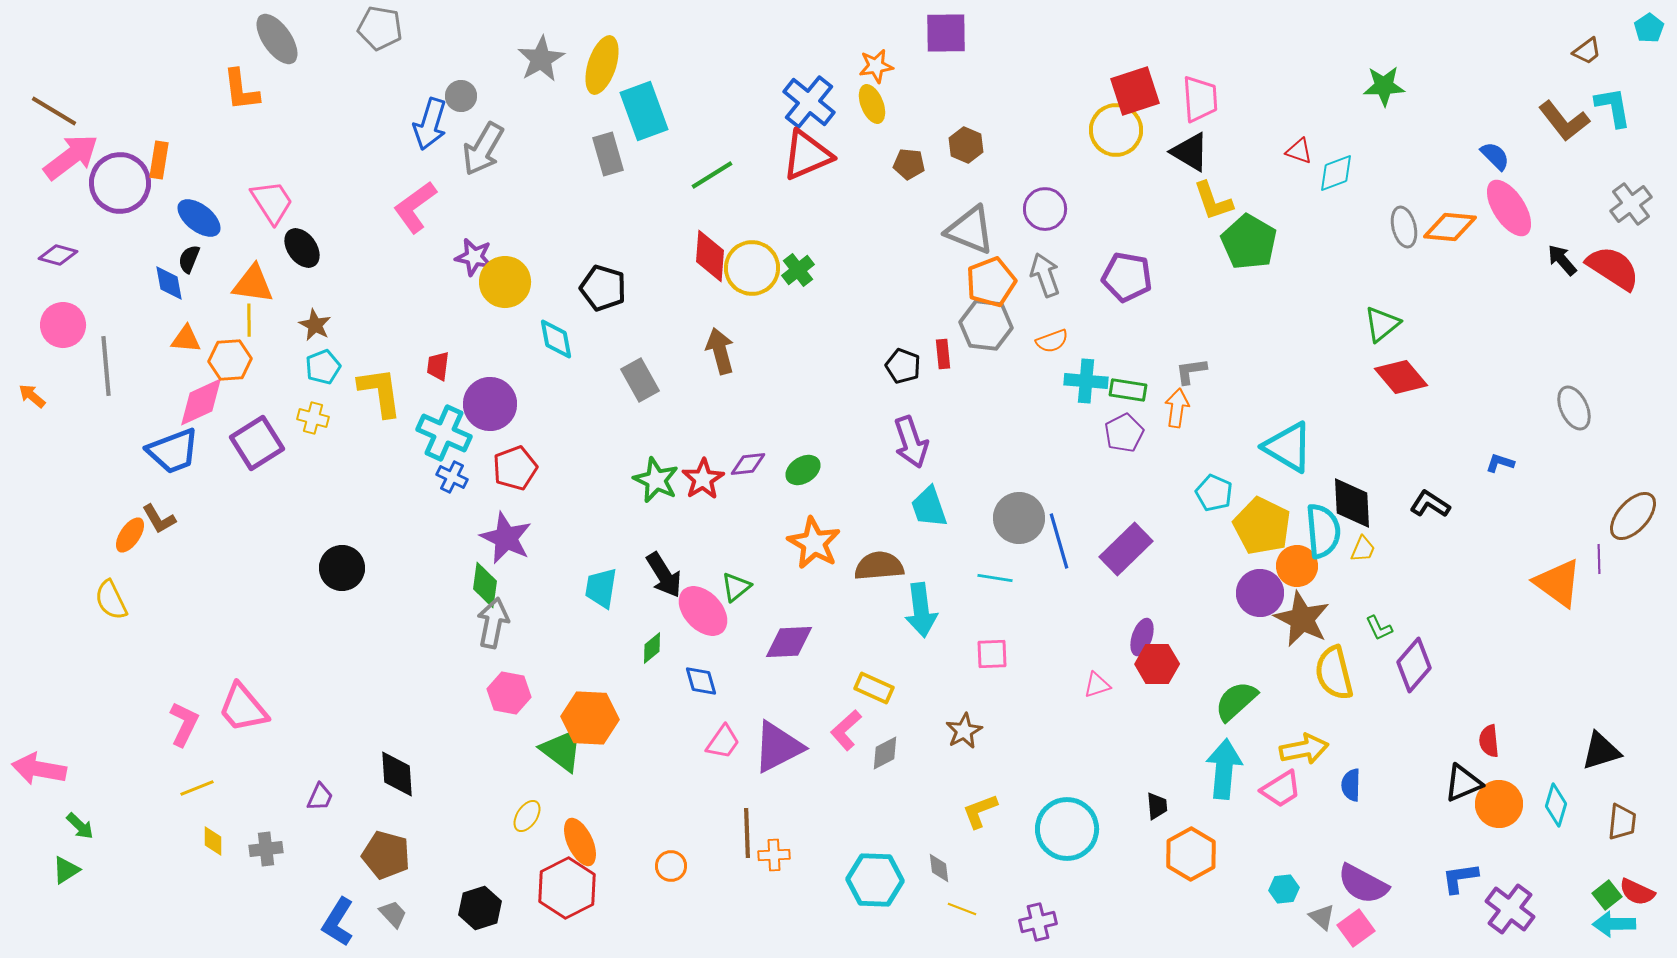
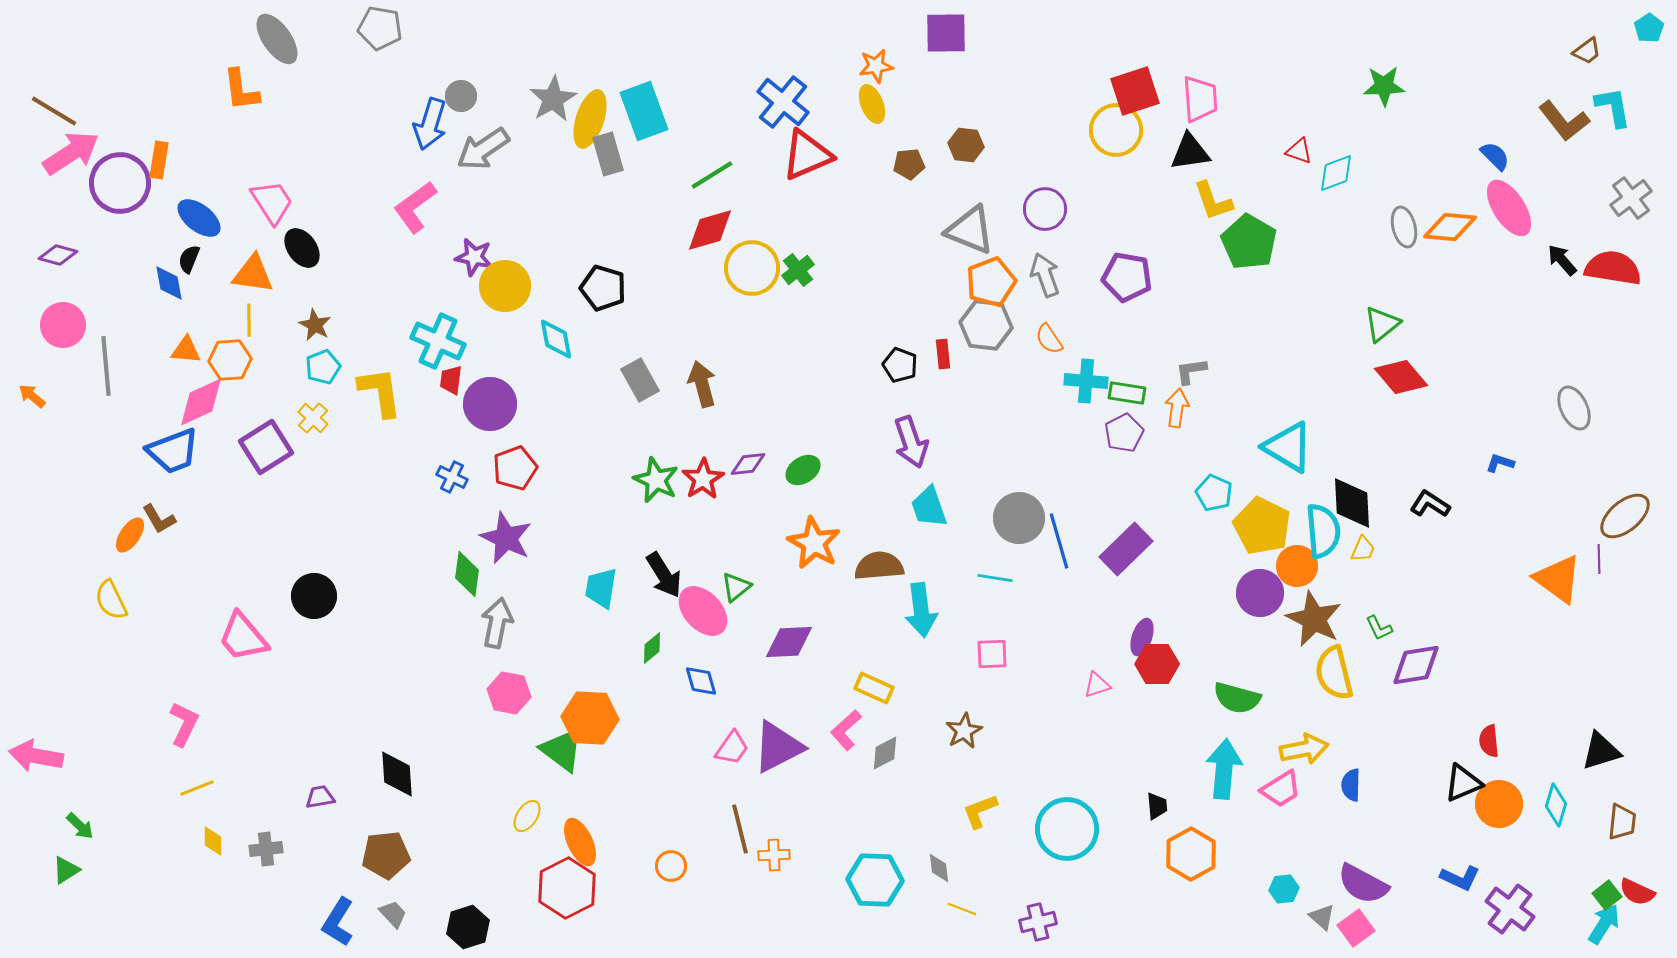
gray star at (541, 59): moved 12 px right, 40 px down
yellow ellipse at (602, 65): moved 12 px left, 54 px down
blue cross at (809, 102): moved 26 px left
brown hexagon at (966, 145): rotated 16 degrees counterclockwise
gray arrow at (483, 149): rotated 26 degrees clockwise
black triangle at (1190, 152): rotated 39 degrees counterclockwise
pink arrow at (71, 157): moved 4 px up; rotated 4 degrees clockwise
brown pentagon at (909, 164): rotated 12 degrees counterclockwise
gray cross at (1631, 204): moved 6 px up
red diamond at (710, 256): moved 26 px up; rotated 70 degrees clockwise
red semicircle at (1613, 268): rotated 24 degrees counterclockwise
yellow circle at (505, 282): moved 4 px down
orange triangle at (253, 284): moved 10 px up
orange triangle at (186, 339): moved 11 px down
orange semicircle at (1052, 341): moved 3 px left, 2 px up; rotated 76 degrees clockwise
brown arrow at (720, 351): moved 18 px left, 33 px down
red trapezoid at (438, 366): moved 13 px right, 14 px down
black pentagon at (903, 366): moved 3 px left, 1 px up
green rectangle at (1128, 390): moved 1 px left, 3 px down
yellow cross at (313, 418): rotated 28 degrees clockwise
cyan cross at (444, 433): moved 6 px left, 92 px up
purple square at (257, 443): moved 9 px right, 4 px down
brown ellipse at (1633, 516): moved 8 px left; rotated 8 degrees clockwise
black circle at (342, 568): moved 28 px left, 28 px down
orange triangle at (1558, 583): moved 4 px up
green diamond at (485, 585): moved 18 px left, 11 px up
brown star at (1302, 619): moved 12 px right
gray arrow at (493, 623): moved 4 px right
purple diamond at (1414, 665): moved 2 px right; rotated 40 degrees clockwise
green semicircle at (1236, 701): moved 1 px right, 3 px up; rotated 123 degrees counterclockwise
pink trapezoid at (243, 708): moved 71 px up
pink trapezoid at (723, 742): moved 9 px right, 6 px down
pink arrow at (39, 769): moved 3 px left, 13 px up
purple trapezoid at (320, 797): rotated 124 degrees counterclockwise
brown line at (747, 833): moved 7 px left, 4 px up; rotated 12 degrees counterclockwise
brown pentagon at (386, 855): rotated 21 degrees counterclockwise
blue L-shape at (1460, 878): rotated 147 degrees counterclockwise
black hexagon at (480, 908): moved 12 px left, 19 px down
cyan arrow at (1614, 924): moved 10 px left; rotated 123 degrees clockwise
